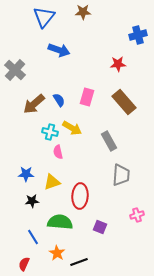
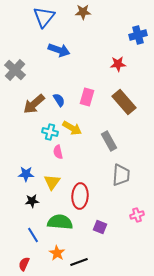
yellow triangle: rotated 36 degrees counterclockwise
blue line: moved 2 px up
